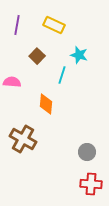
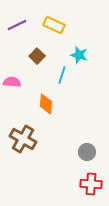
purple line: rotated 54 degrees clockwise
